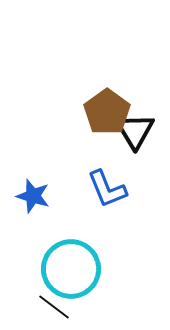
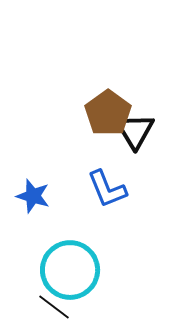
brown pentagon: moved 1 px right, 1 px down
cyan circle: moved 1 px left, 1 px down
